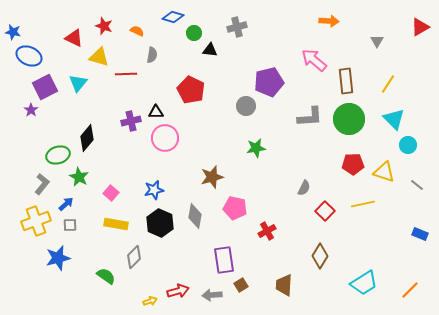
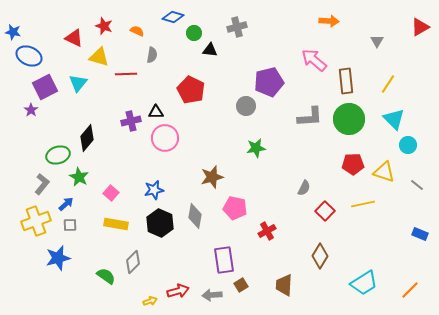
gray diamond at (134, 257): moved 1 px left, 5 px down
